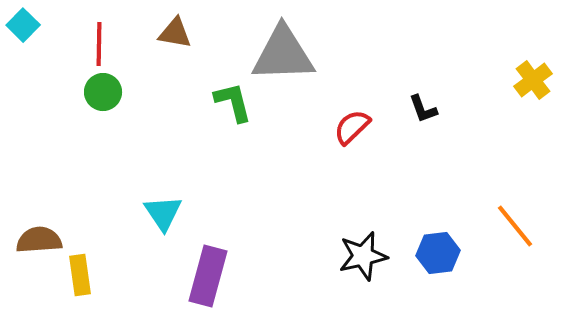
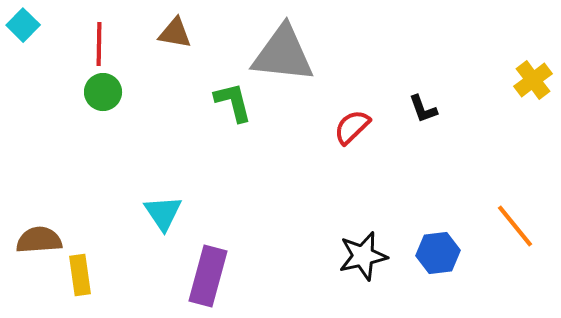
gray triangle: rotated 8 degrees clockwise
